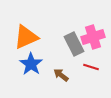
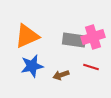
orange triangle: moved 1 px right, 1 px up
gray rectangle: moved 4 px up; rotated 55 degrees counterclockwise
blue star: moved 1 px right, 2 px down; rotated 25 degrees clockwise
brown arrow: rotated 56 degrees counterclockwise
